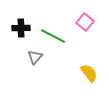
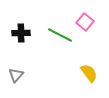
black cross: moved 5 px down
green line: moved 7 px right, 1 px up
gray triangle: moved 19 px left, 18 px down
